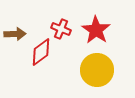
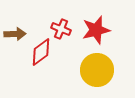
red star: rotated 24 degrees clockwise
